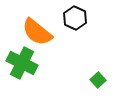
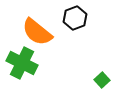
black hexagon: rotated 15 degrees clockwise
green square: moved 4 px right
